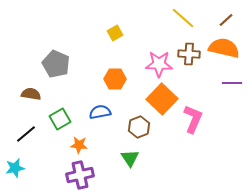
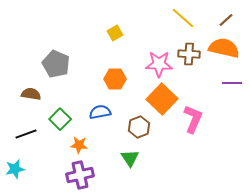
green square: rotated 15 degrees counterclockwise
black line: rotated 20 degrees clockwise
cyan star: moved 1 px down
